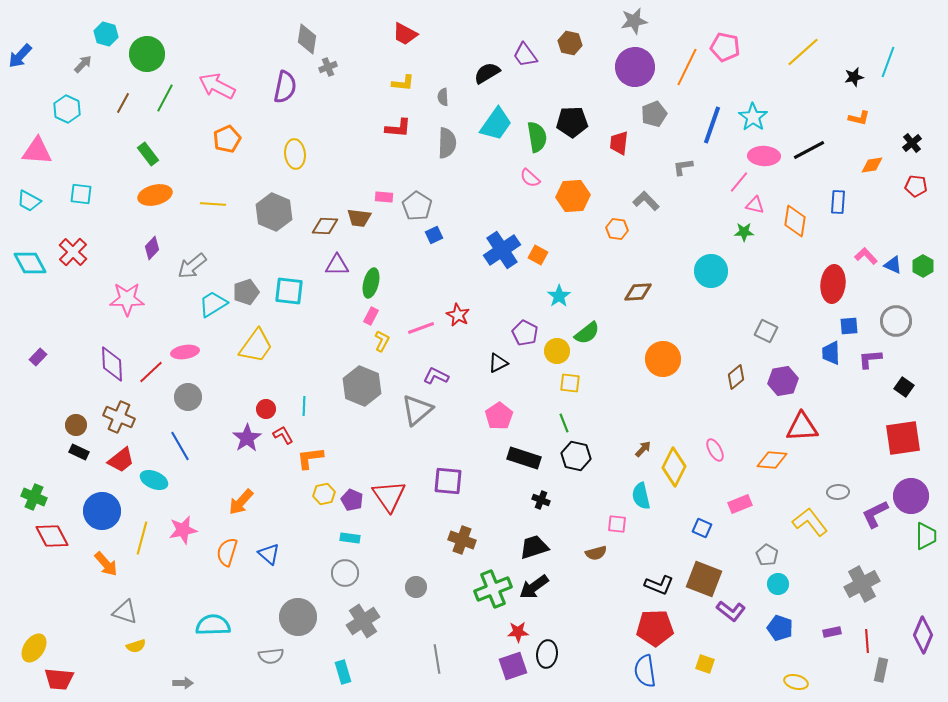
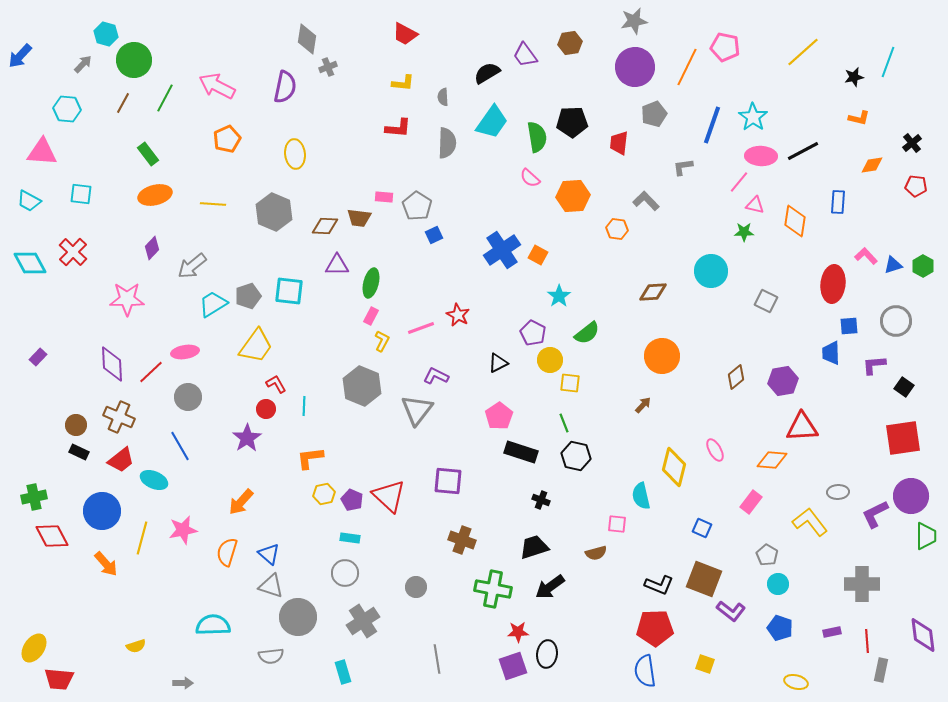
brown hexagon at (570, 43): rotated 20 degrees counterclockwise
green circle at (147, 54): moved 13 px left, 6 px down
cyan hexagon at (67, 109): rotated 20 degrees counterclockwise
cyan trapezoid at (496, 124): moved 4 px left, 2 px up
black line at (809, 150): moved 6 px left, 1 px down
pink triangle at (37, 151): moved 5 px right, 1 px down
pink ellipse at (764, 156): moved 3 px left
blue triangle at (893, 265): rotated 42 degrees counterclockwise
gray pentagon at (246, 292): moved 2 px right, 4 px down
brown diamond at (638, 292): moved 15 px right
gray square at (766, 331): moved 30 px up
purple pentagon at (525, 333): moved 8 px right
yellow circle at (557, 351): moved 7 px left, 9 px down
orange circle at (663, 359): moved 1 px left, 3 px up
purple L-shape at (870, 359): moved 4 px right, 6 px down
gray triangle at (417, 410): rotated 12 degrees counterclockwise
red L-shape at (283, 435): moved 7 px left, 51 px up
brown arrow at (643, 449): moved 44 px up
black rectangle at (524, 458): moved 3 px left, 6 px up
yellow diamond at (674, 467): rotated 12 degrees counterclockwise
red triangle at (389, 496): rotated 12 degrees counterclockwise
green cross at (34, 497): rotated 35 degrees counterclockwise
pink rectangle at (740, 504): moved 11 px right, 2 px up; rotated 30 degrees counterclockwise
gray cross at (862, 584): rotated 28 degrees clockwise
black arrow at (534, 587): moved 16 px right
green cross at (493, 589): rotated 33 degrees clockwise
gray triangle at (125, 612): moved 146 px right, 26 px up
purple diamond at (923, 635): rotated 30 degrees counterclockwise
